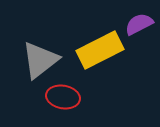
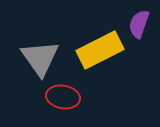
purple semicircle: rotated 44 degrees counterclockwise
gray triangle: moved 2 px up; rotated 27 degrees counterclockwise
